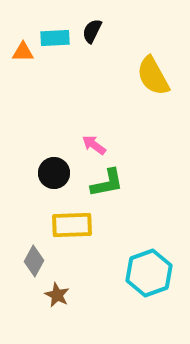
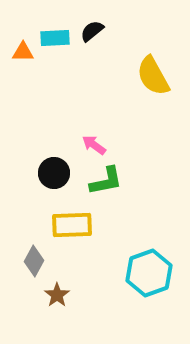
black semicircle: rotated 25 degrees clockwise
green L-shape: moved 1 px left, 2 px up
brown star: rotated 10 degrees clockwise
